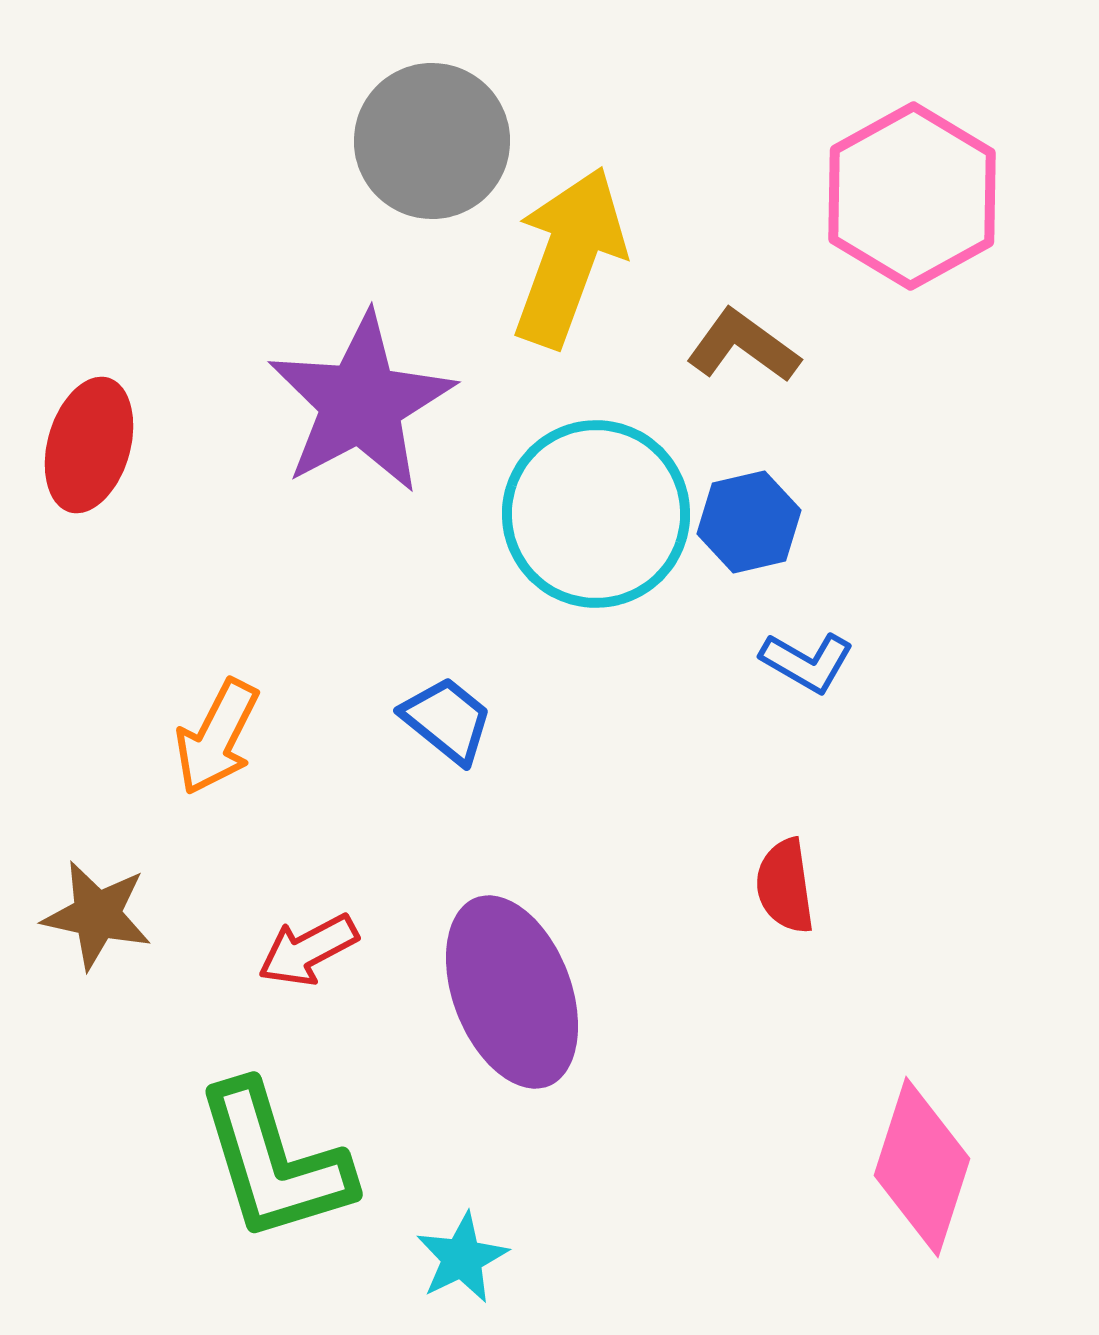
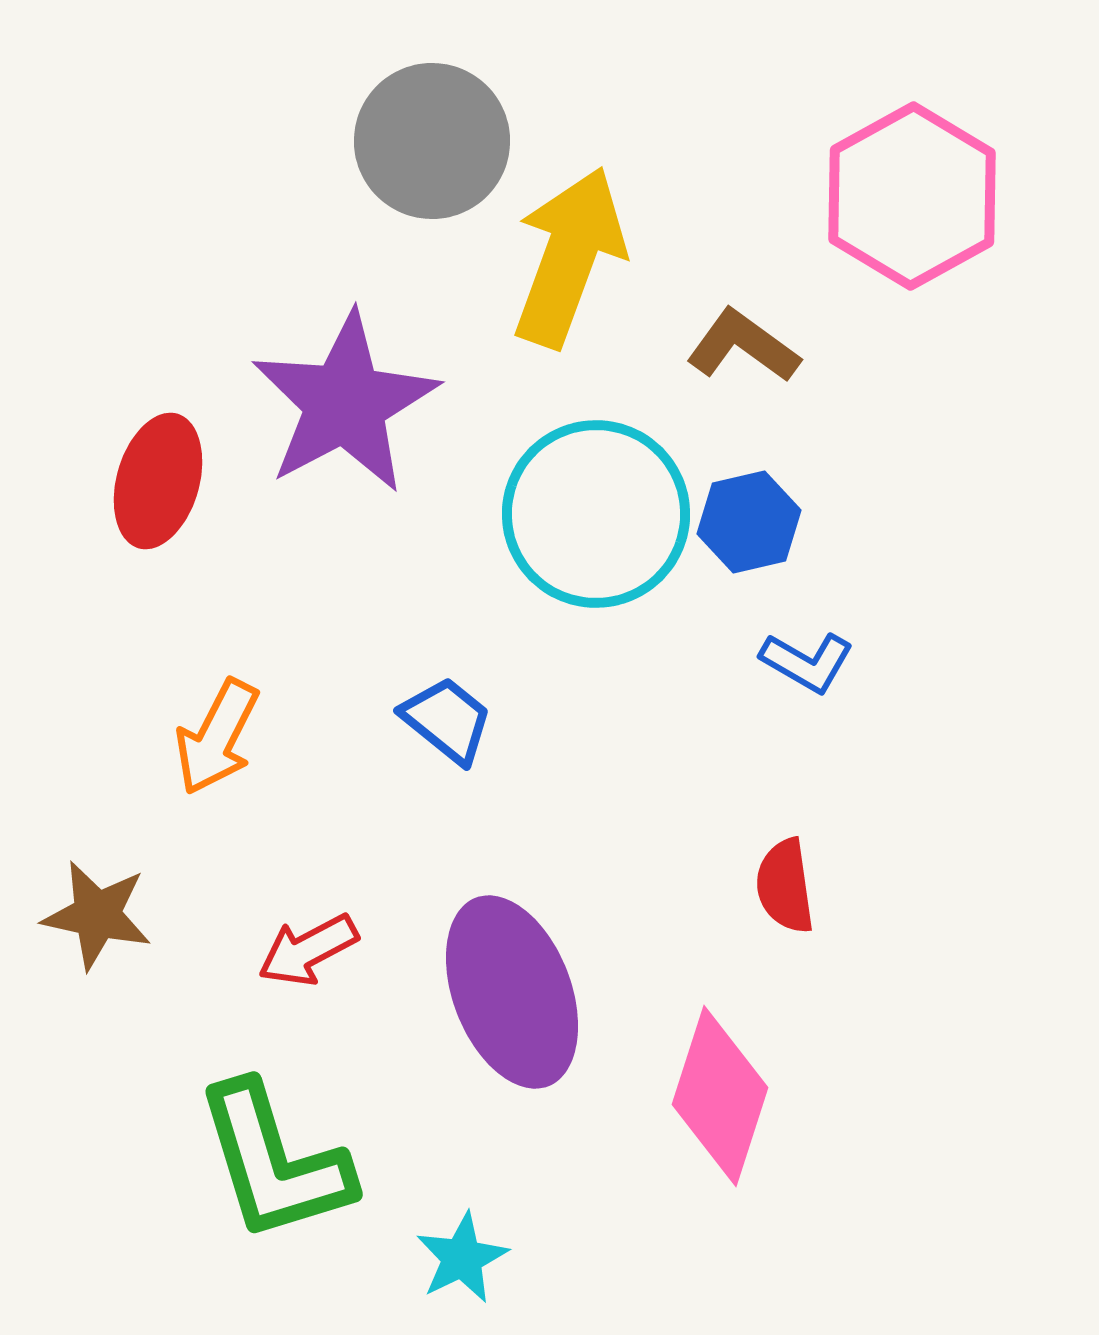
purple star: moved 16 px left
red ellipse: moved 69 px right, 36 px down
pink diamond: moved 202 px left, 71 px up
